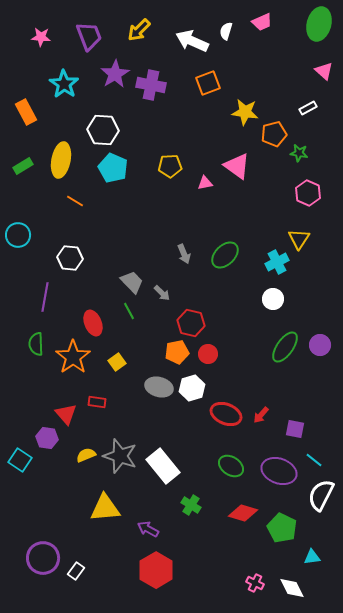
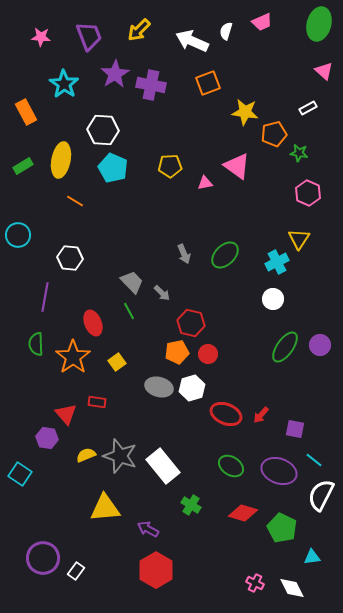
cyan square at (20, 460): moved 14 px down
